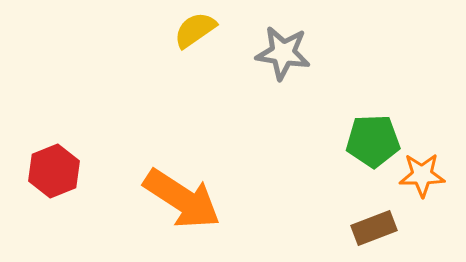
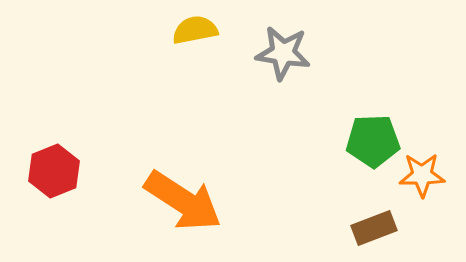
yellow semicircle: rotated 24 degrees clockwise
orange arrow: moved 1 px right, 2 px down
